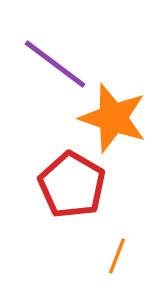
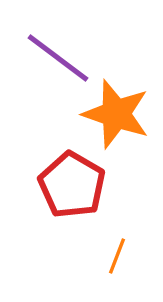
purple line: moved 3 px right, 6 px up
orange star: moved 3 px right, 4 px up
